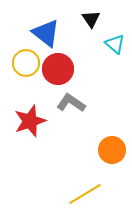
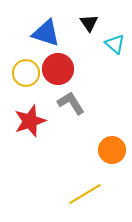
black triangle: moved 2 px left, 4 px down
blue triangle: rotated 20 degrees counterclockwise
yellow circle: moved 10 px down
gray L-shape: rotated 24 degrees clockwise
